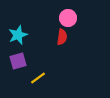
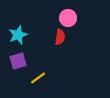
red semicircle: moved 2 px left
